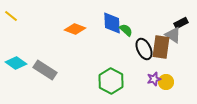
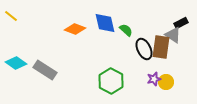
blue diamond: moved 7 px left; rotated 10 degrees counterclockwise
